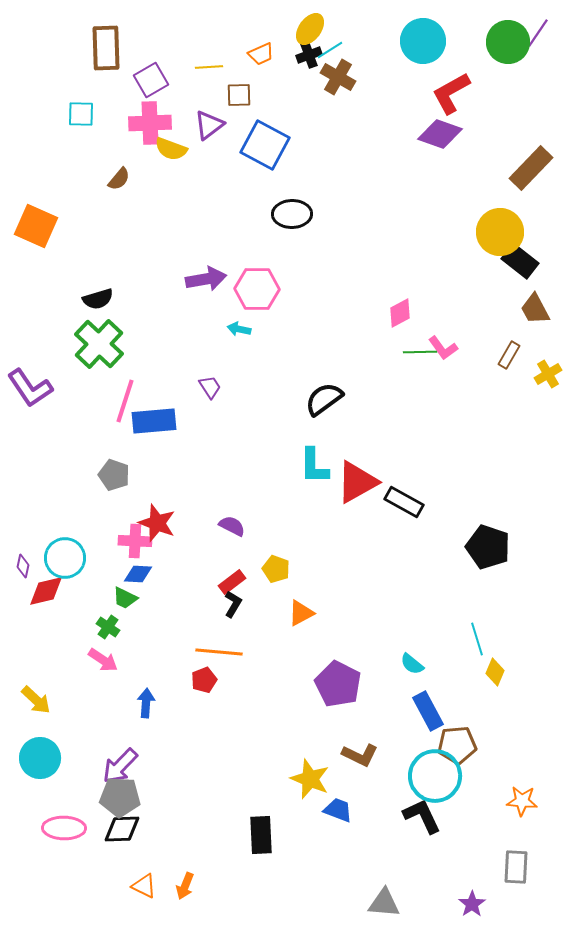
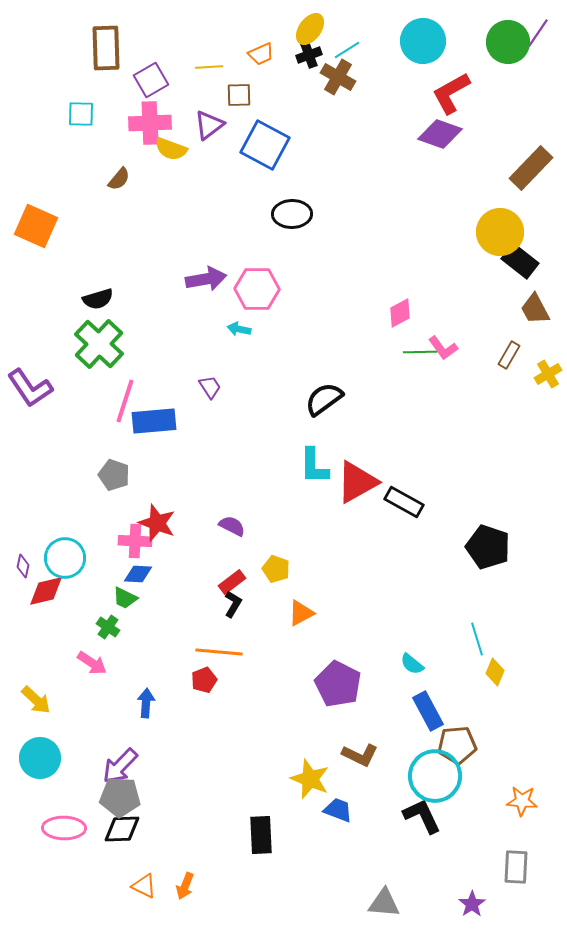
cyan line at (330, 50): moved 17 px right
pink arrow at (103, 660): moved 11 px left, 3 px down
